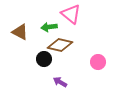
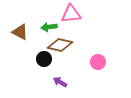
pink triangle: rotated 45 degrees counterclockwise
